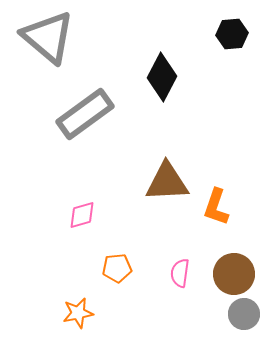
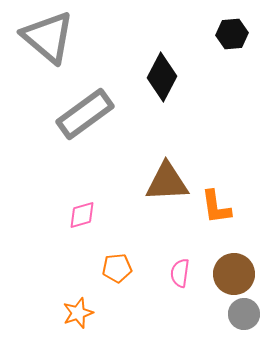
orange L-shape: rotated 27 degrees counterclockwise
orange star: rotated 8 degrees counterclockwise
